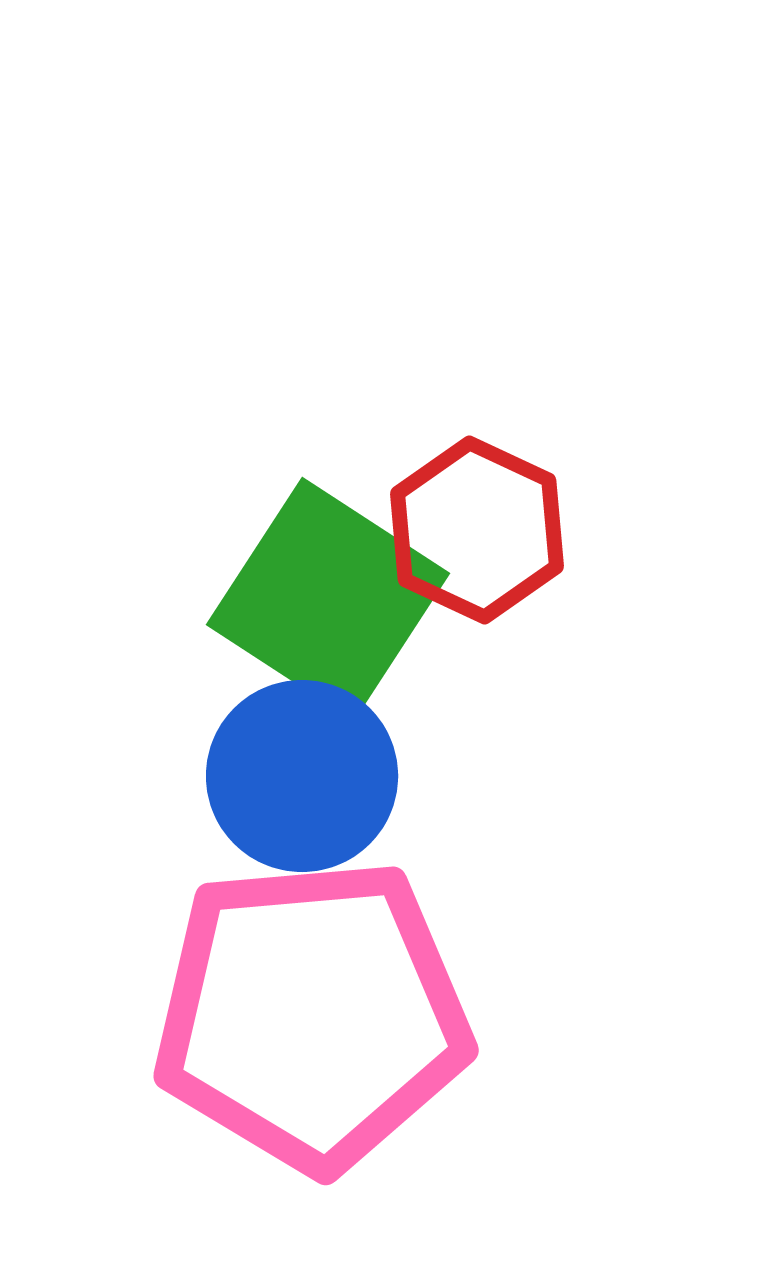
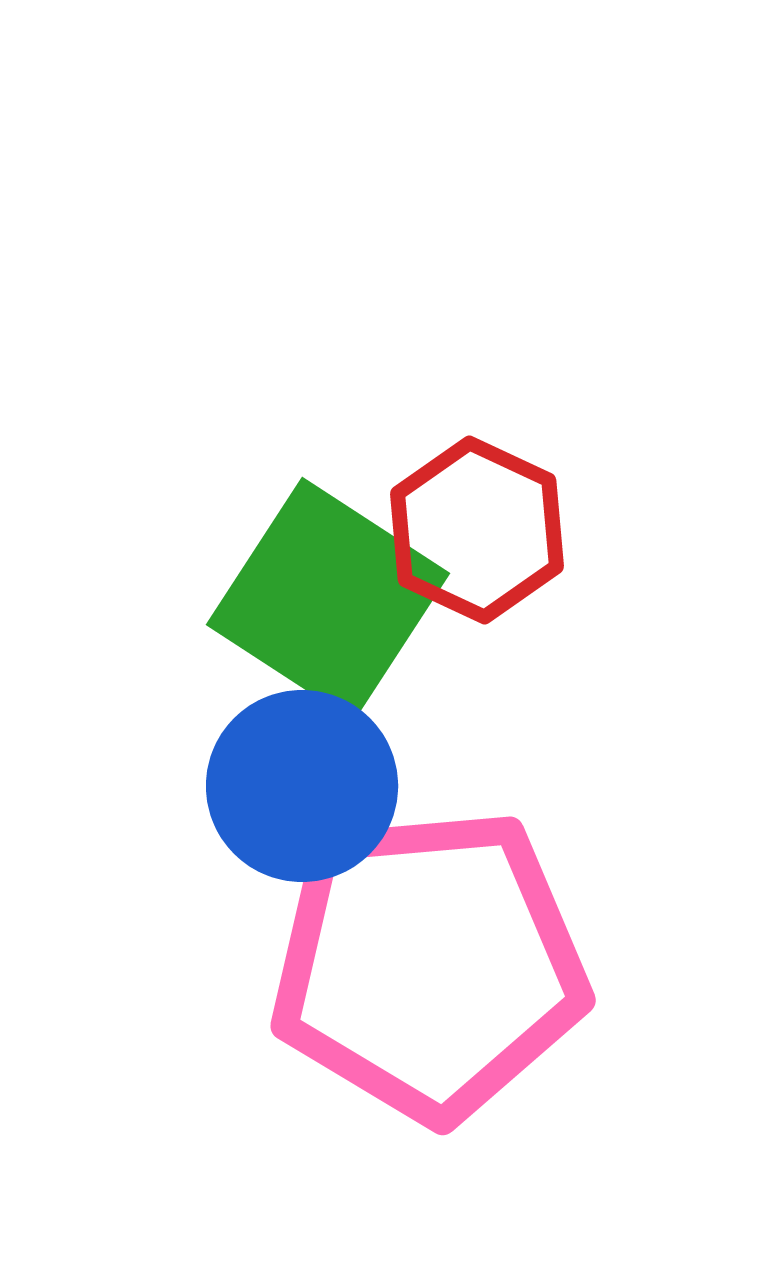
blue circle: moved 10 px down
pink pentagon: moved 117 px right, 50 px up
